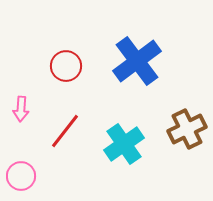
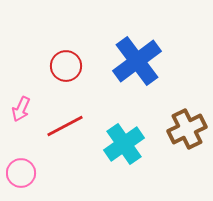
pink arrow: rotated 20 degrees clockwise
red line: moved 5 px up; rotated 24 degrees clockwise
pink circle: moved 3 px up
